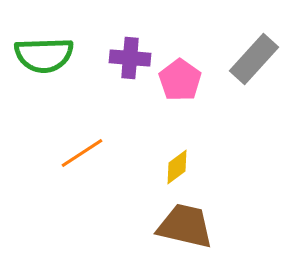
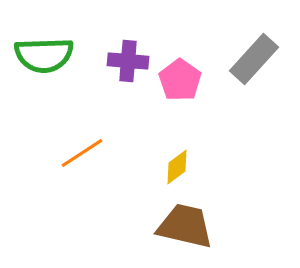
purple cross: moved 2 px left, 3 px down
